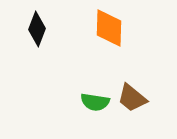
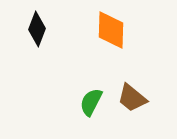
orange diamond: moved 2 px right, 2 px down
green semicircle: moved 4 px left; rotated 108 degrees clockwise
